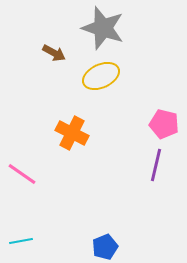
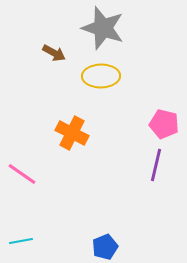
yellow ellipse: rotated 24 degrees clockwise
